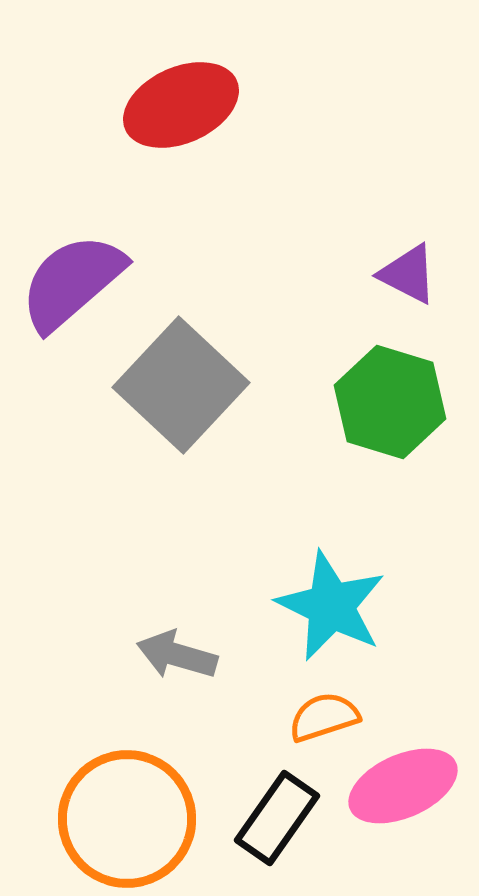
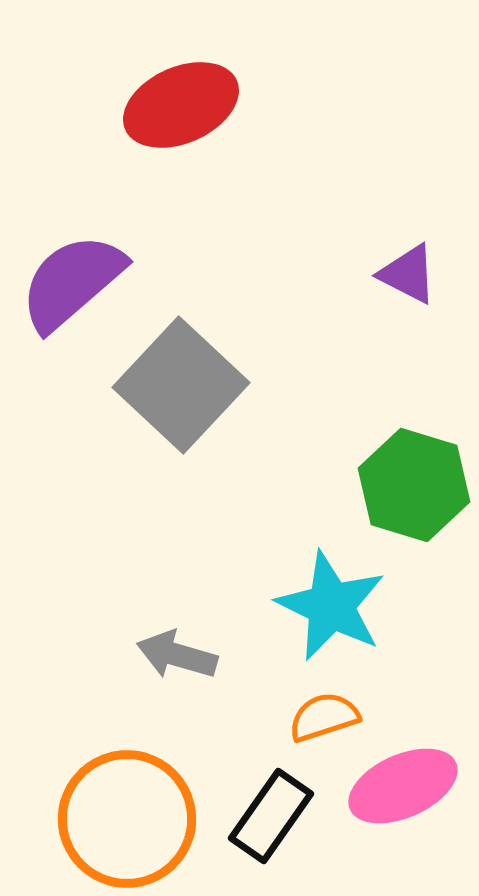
green hexagon: moved 24 px right, 83 px down
black rectangle: moved 6 px left, 2 px up
